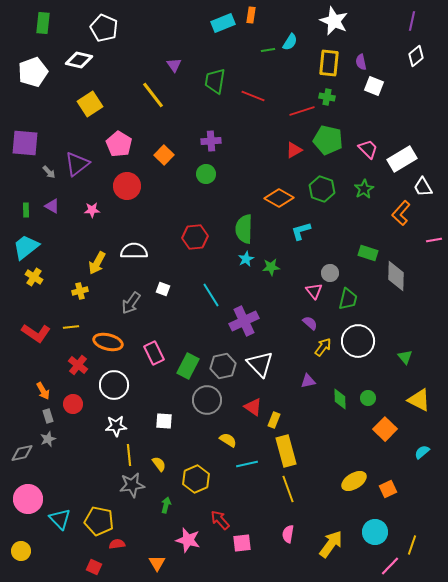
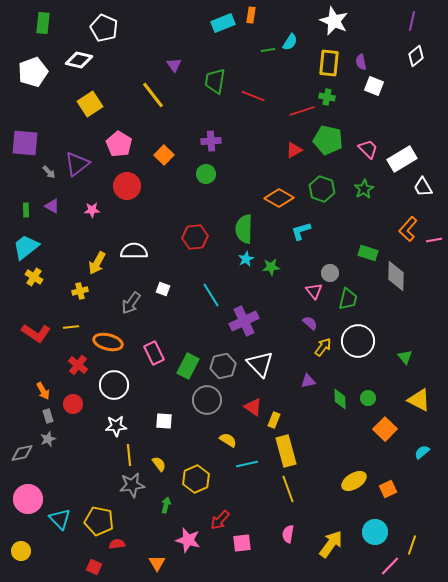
orange L-shape at (401, 213): moved 7 px right, 16 px down
red arrow at (220, 520): rotated 95 degrees counterclockwise
